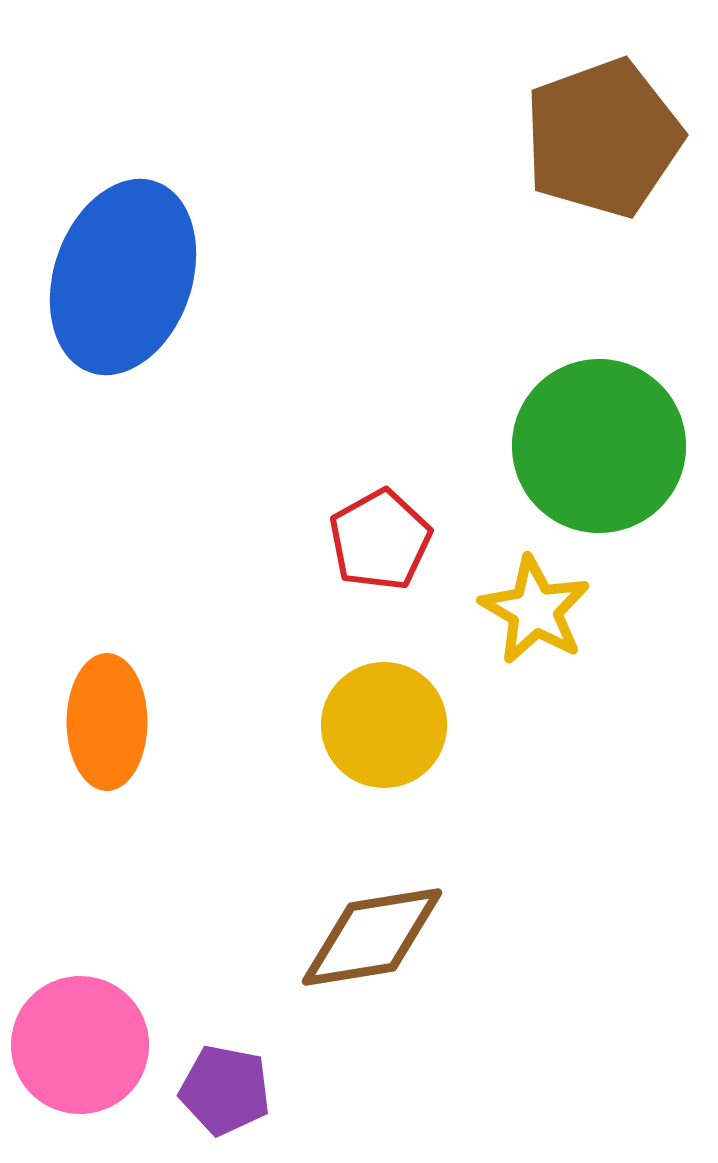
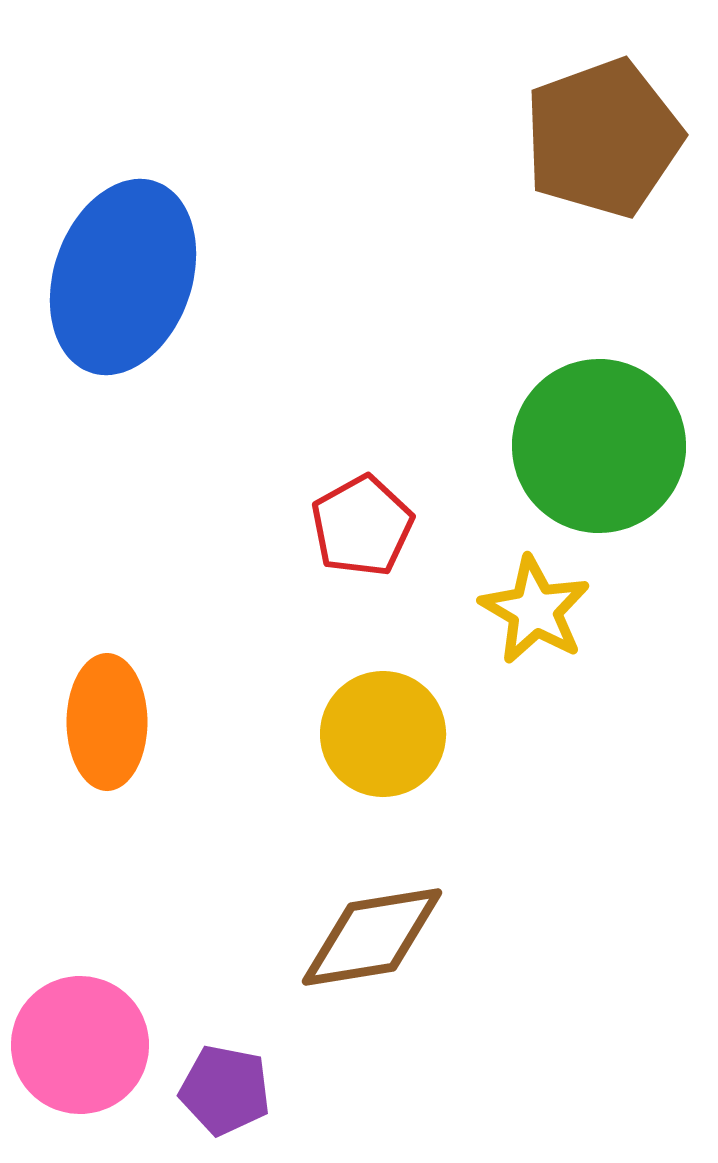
red pentagon: moved 18 px left, 14 px up
yellow circle: moved 1 px left, 9 px down
